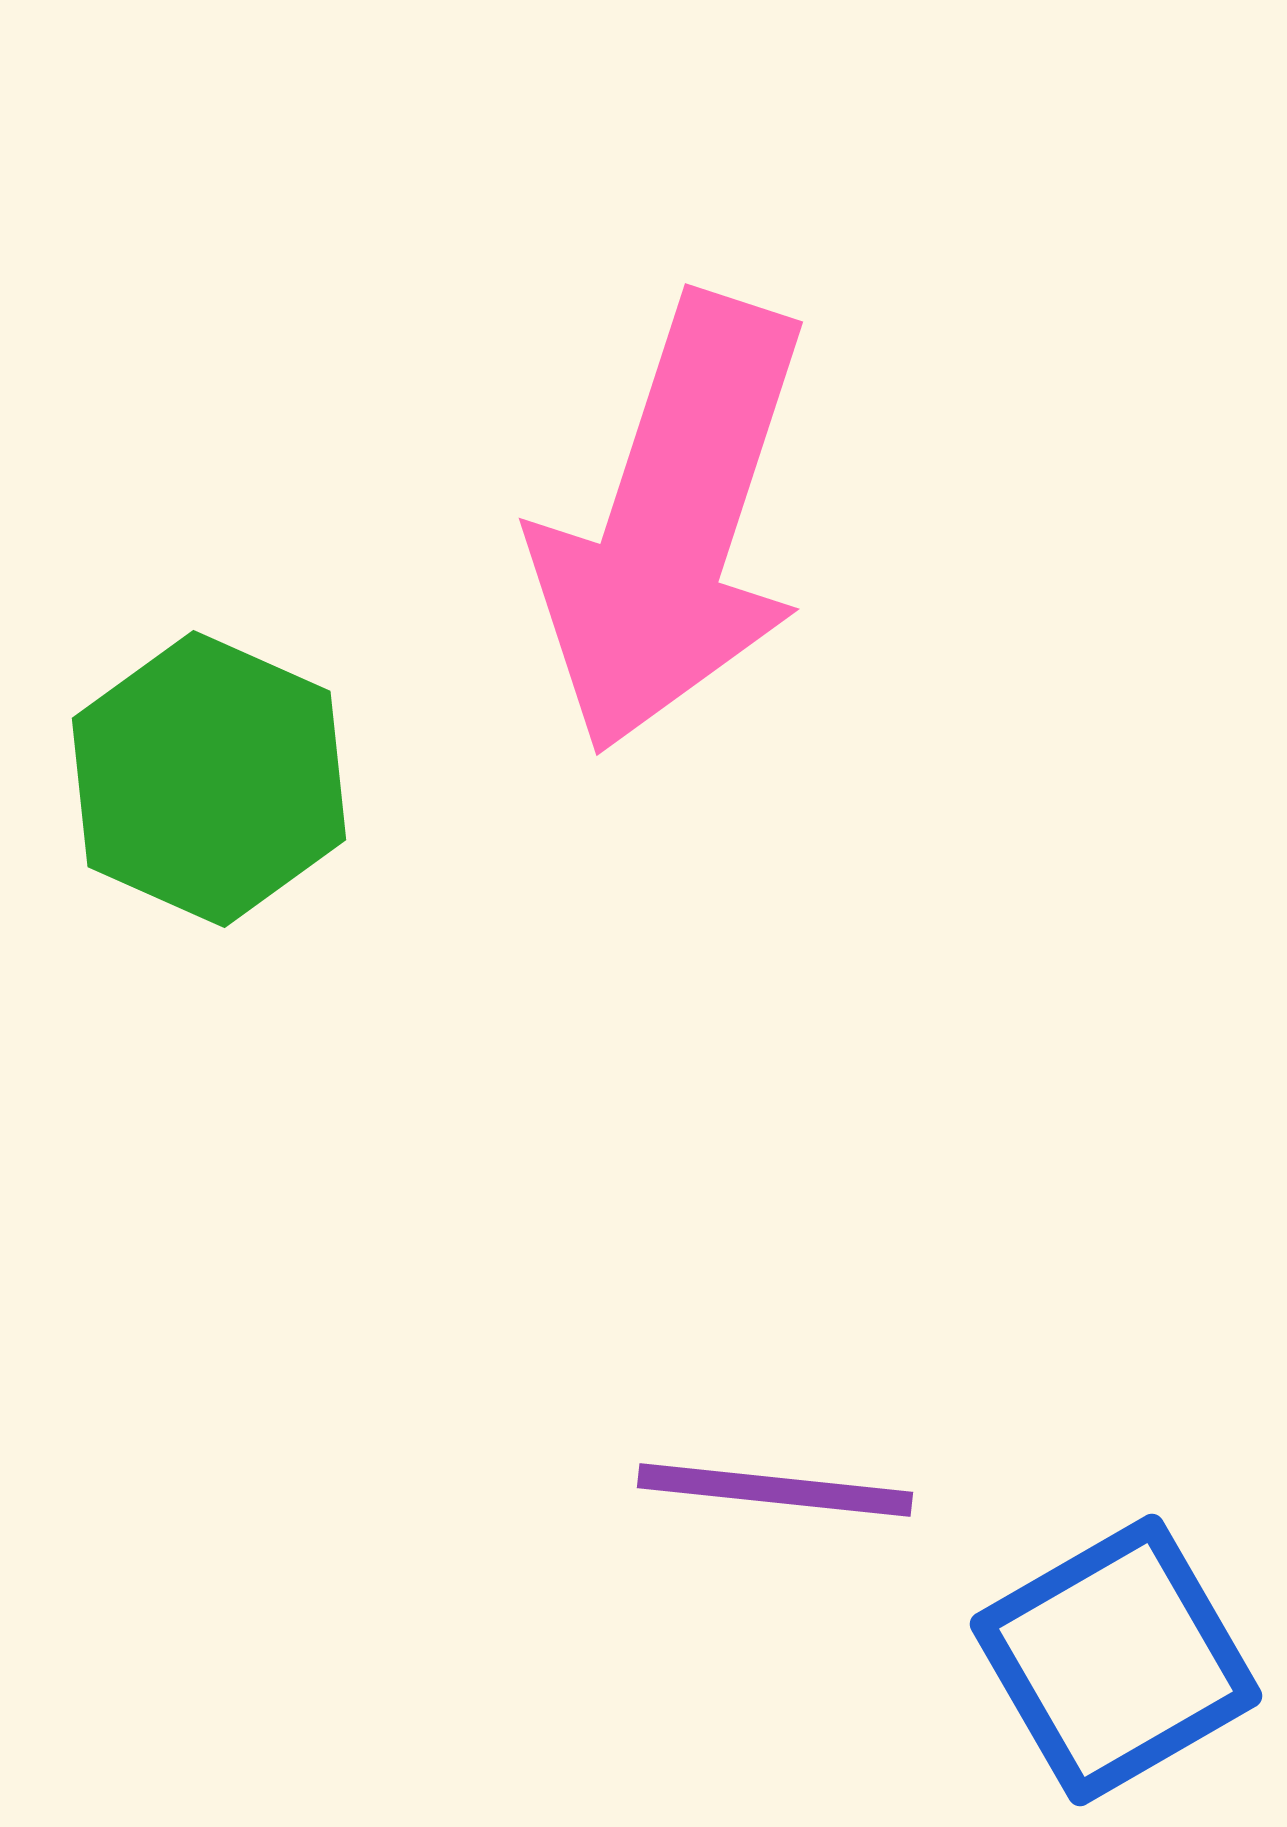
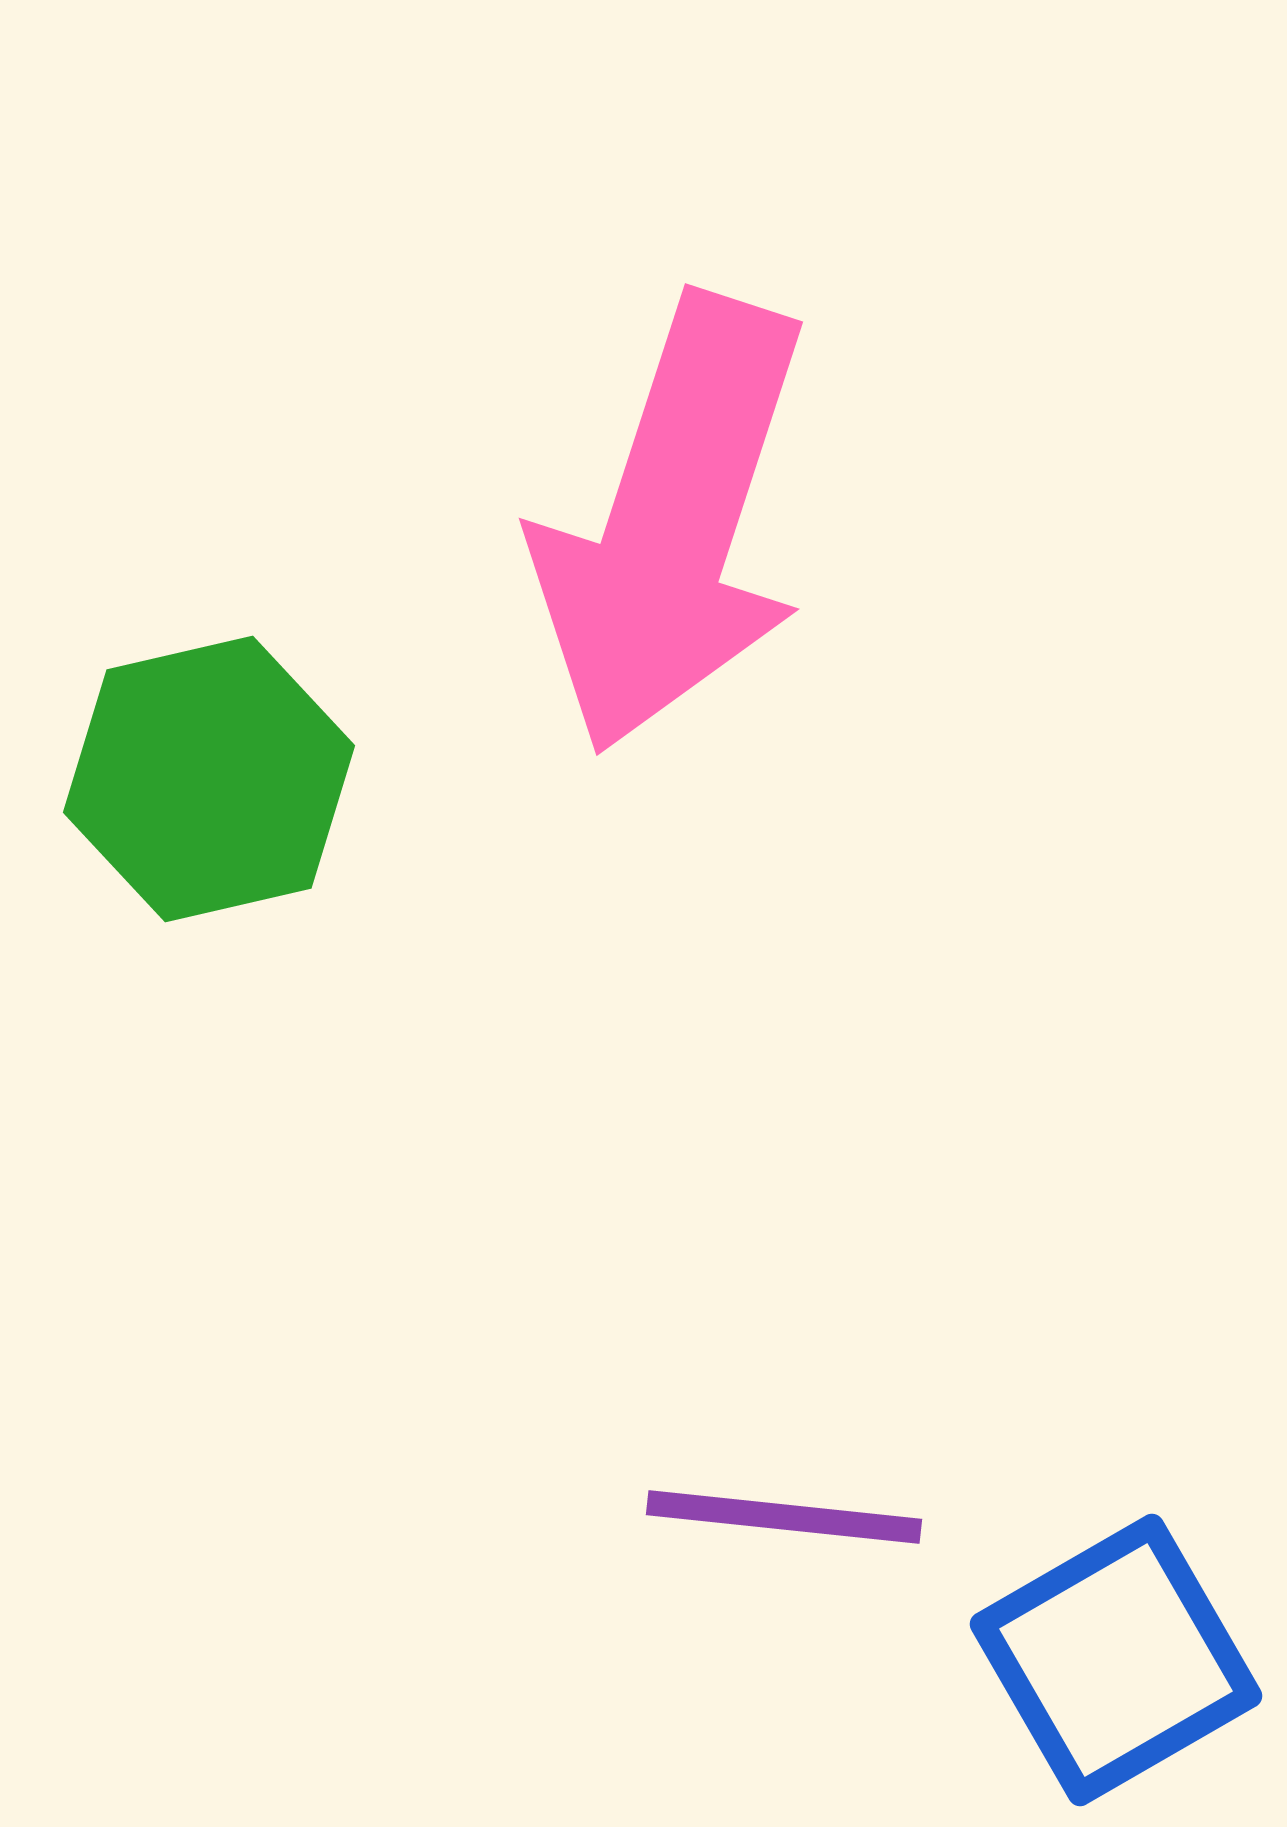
green hexagon: rotated 23 degrees clockwise
purple line: moved 9 px right, 27 px down
